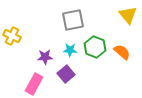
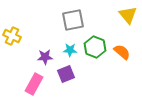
purple square: rotated 18 degrees clockwise
